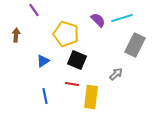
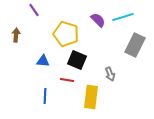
cyan line: moved 1 px right, 1 px up
blue triangle: rotated 40 degrees clockwise
gray arrow: moved 6 px left; rotated 112 degrees clockwise
red line: moved 5 px left, 4 px up
blue line: rotated 14 degrees clockwise
